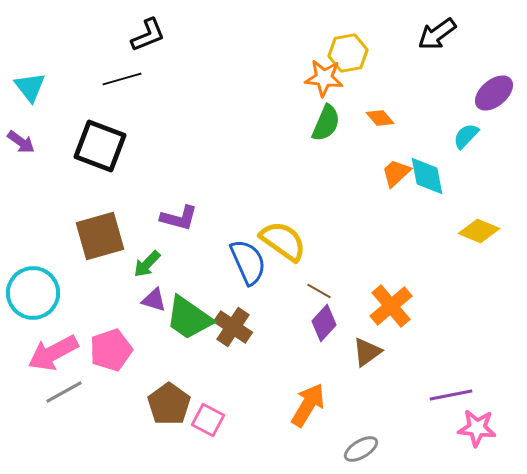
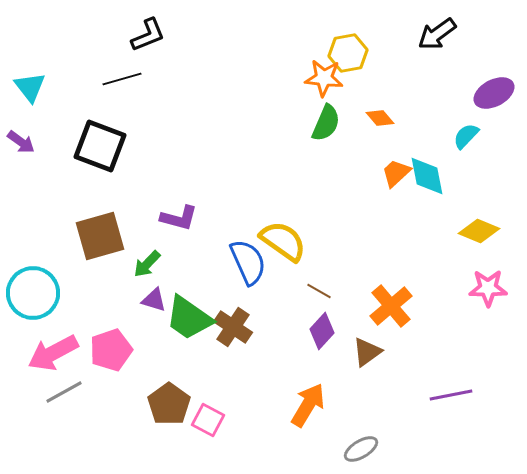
purple ellipse: rotated 12 degrees clockwise
purple diamond: moved 2 px left, 8 px down
pink star: moved 11 px right, 140 px up; rotated 6 degrees counterclockwise
